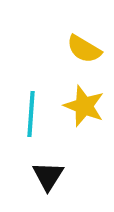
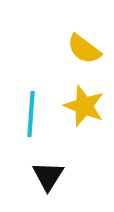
yellow semicircle: rotated 6 degrees clockwise
